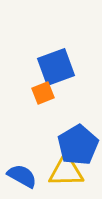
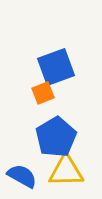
blue pentagon: moved 22 px left, 8 px up
